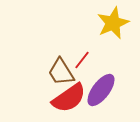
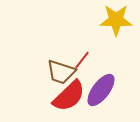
yellow star: moved 3 px right, 3 px up; rotated 24 degrees clockwise
brown trapezoid: rotated 40 degrees counterclockwise
red semicircle: moved 2 px up; rotated 9 degrees counterclockwise
